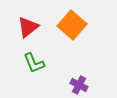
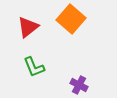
orange square: moved 1 px left, 6 px up
green L-shape: moved 4 px down
